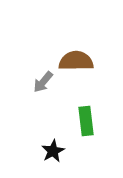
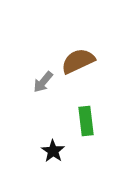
brown semicircle: moved 2 px right; rotated 24 degrees counterclockwise
black star: rotated 10 degrees counterclockwise
